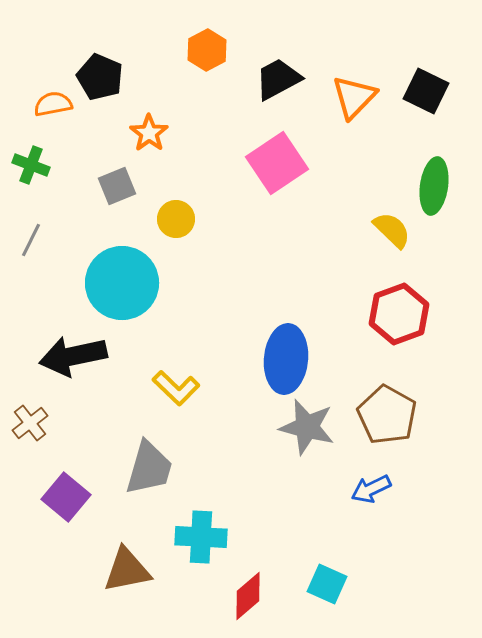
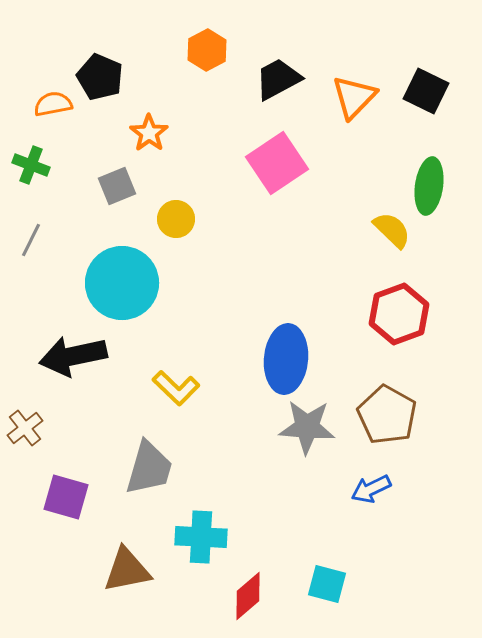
green ellipse: moved 5 px left
brown cross: moved 5 px left, 5 px down
gray star: rotated 10 degrees counterclockwise
purple square: rotated 24 degrees counterclockwise
cyan square: rotated 9 degrees counterclockwise
